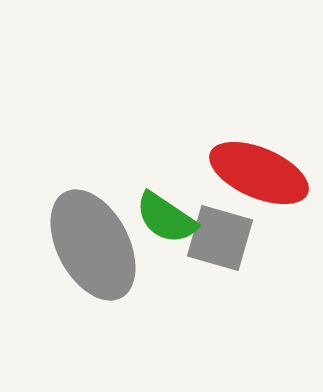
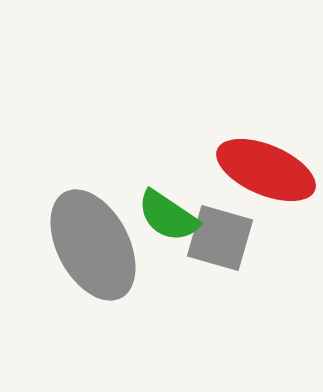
red ellipse: moved 7 px right, 3 px up
green semicircle: moved 2 px right, 2 px up
